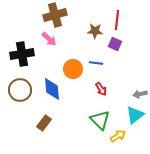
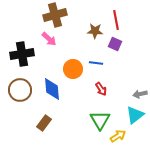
red line: moved 1 px left; rotated 18 degrees counterclockwise
green triangle: rotated 15 degrees clockwise
